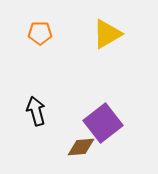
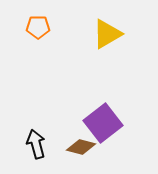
orange pentagon: moved 2 px left, 6 px up
black arrow: moved 33 px down
brown diamond: rotated 20 degrees clockwise
